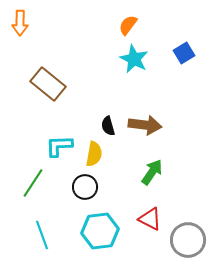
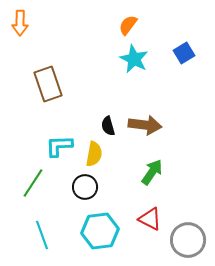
brown rectangle: rotated 32 degrees clockwise
